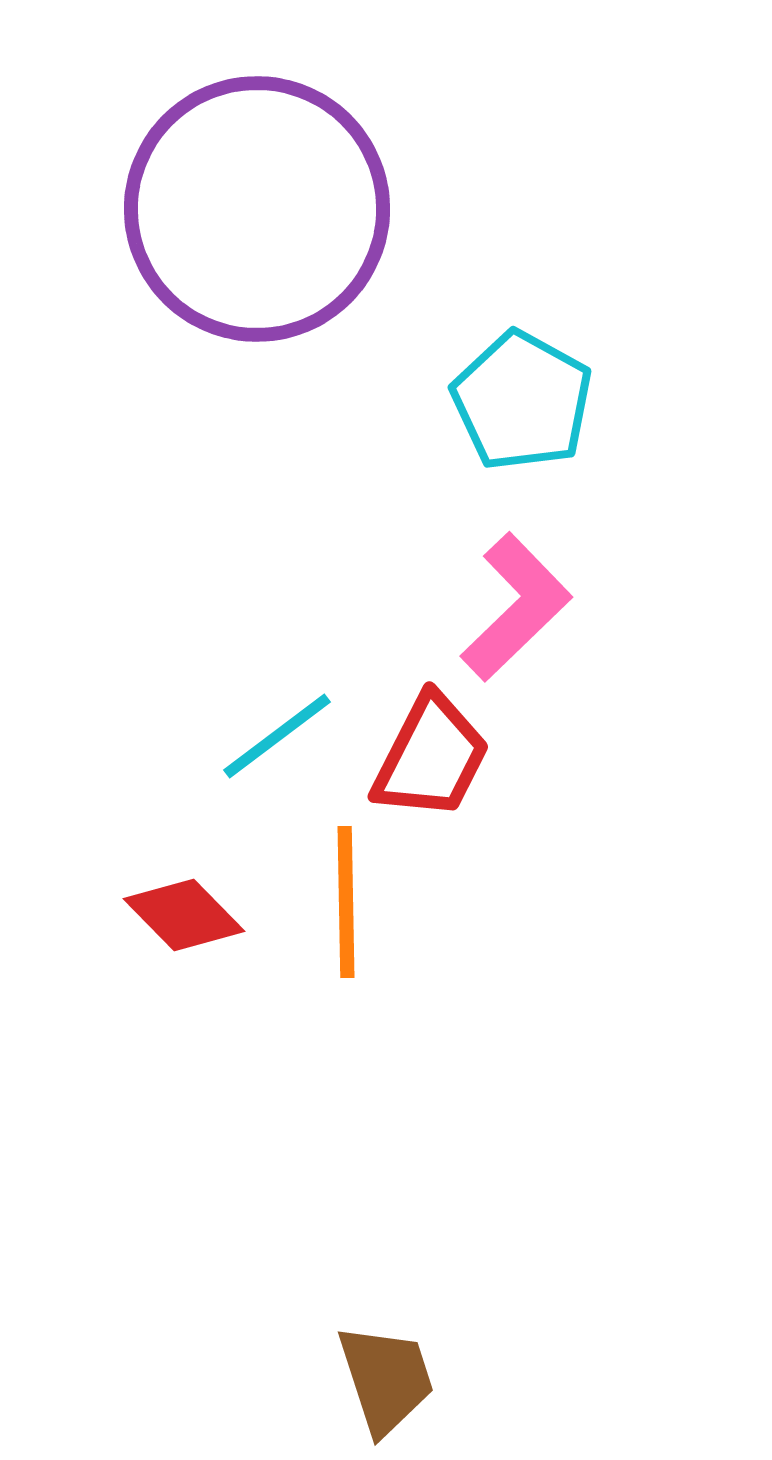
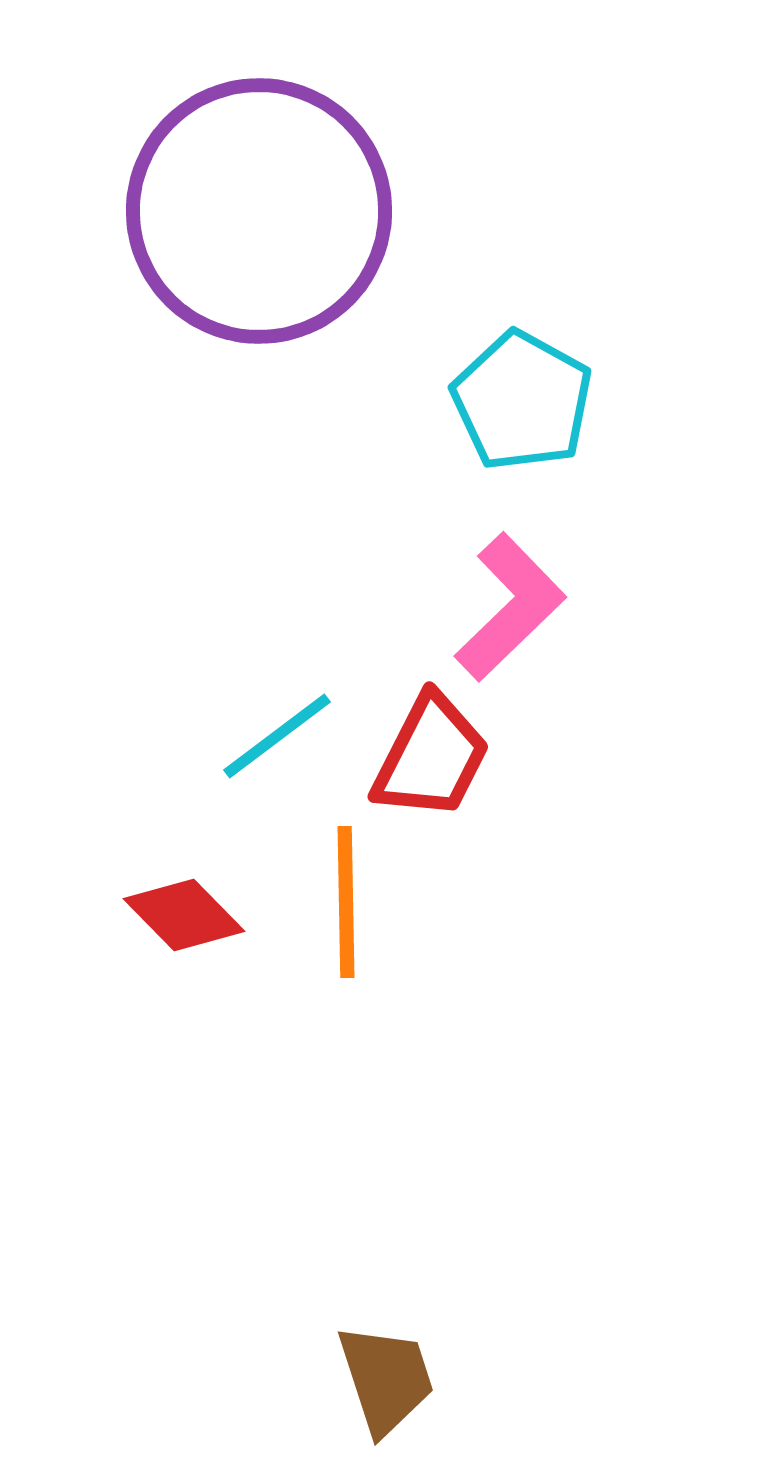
purple circle: moved 2 px right, 2 px down
pink L-shape: moved 6 px left
